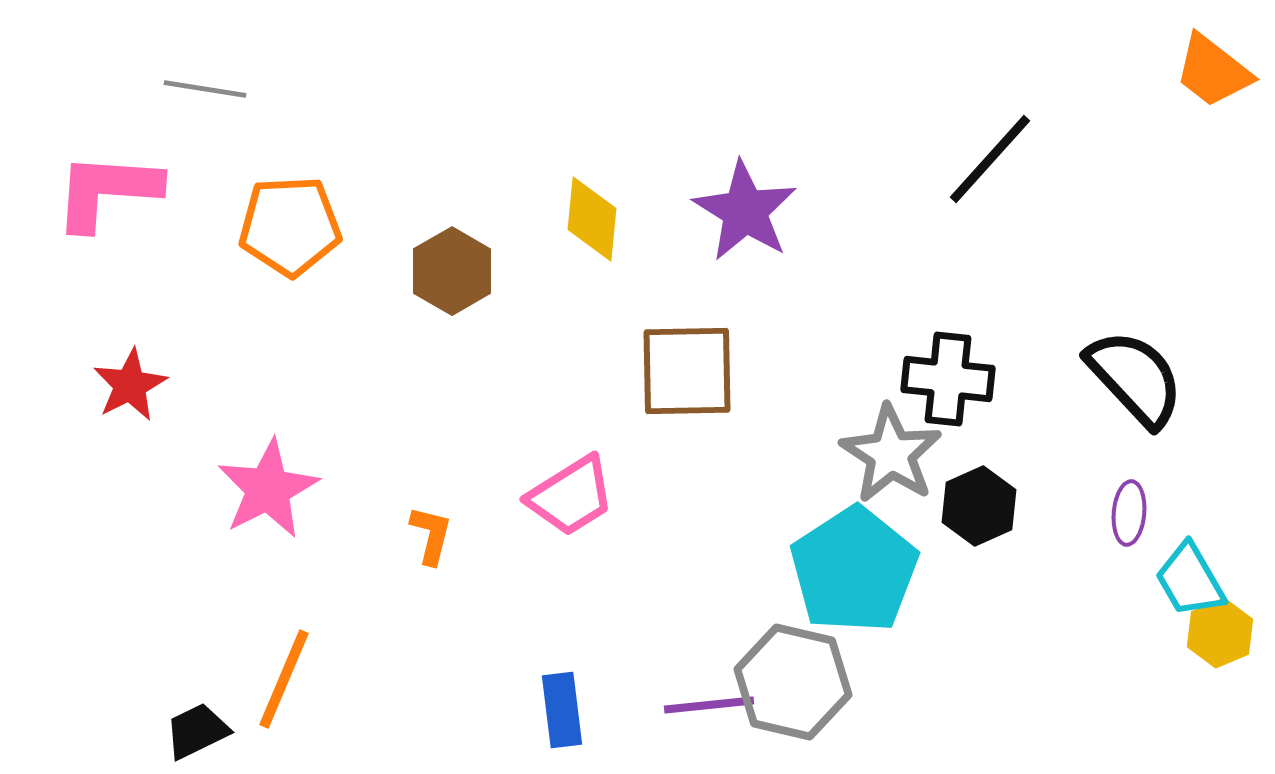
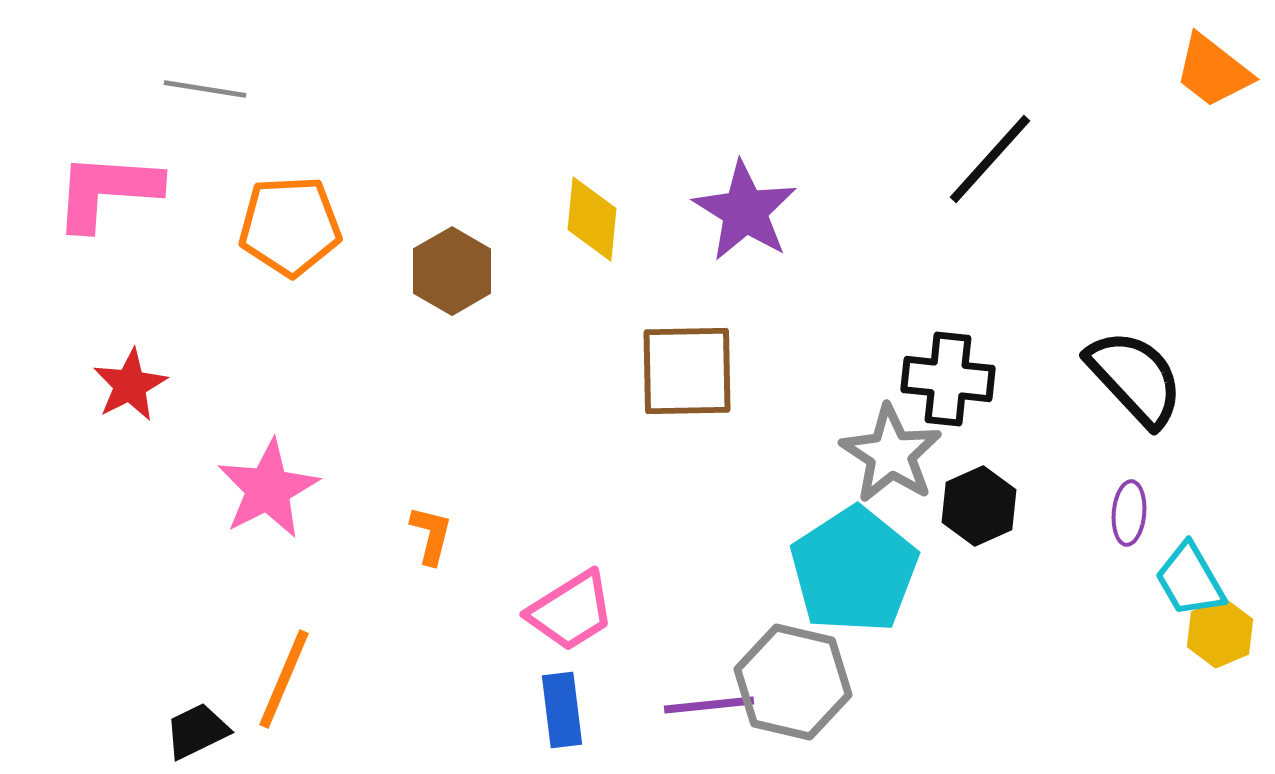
pink trapezoid: moved 115 px down
